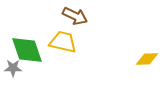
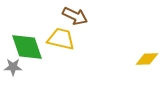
yellow trapezoid: moved 2 px left, 3 px up
green diamond: moved 3 px up
gray star: moved 1 px up
